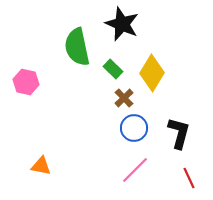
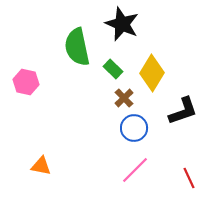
black L-shape: moved 4 px right, 22 px up; rotated 56 degrees clockwise
